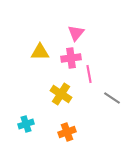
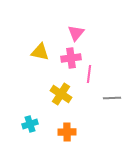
yellow triangle: rotated 12 degrees clockwise
pink line: rotated 18 degrees clockwise
gray line: rotated 36 degrees counterclockwise
cyan cross: moved 4 px right
orange cross: rotated 18 degrees clockwise
